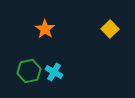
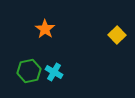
yellow square: moved 7 px right, 6 px down
